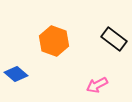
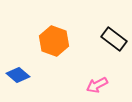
blue diamond: moved 2 px right, 1 px down
